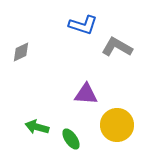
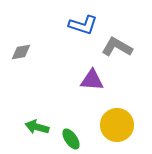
gray diamond: rotated 15 degrees clockwise
purple triangle: moved 6 px right, 14 px up
